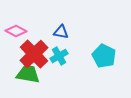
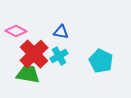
cyan pentagon: moved 3 px left, 5 px down
